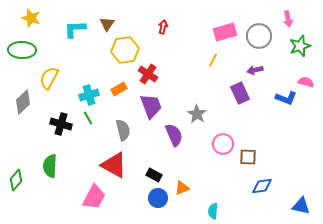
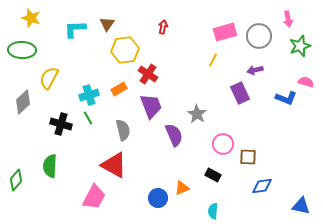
black rectangle: moved 59 px right
